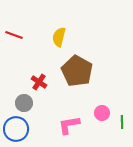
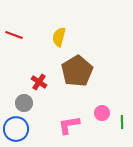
brown pentagon: rotated 12 degrees clockwise
